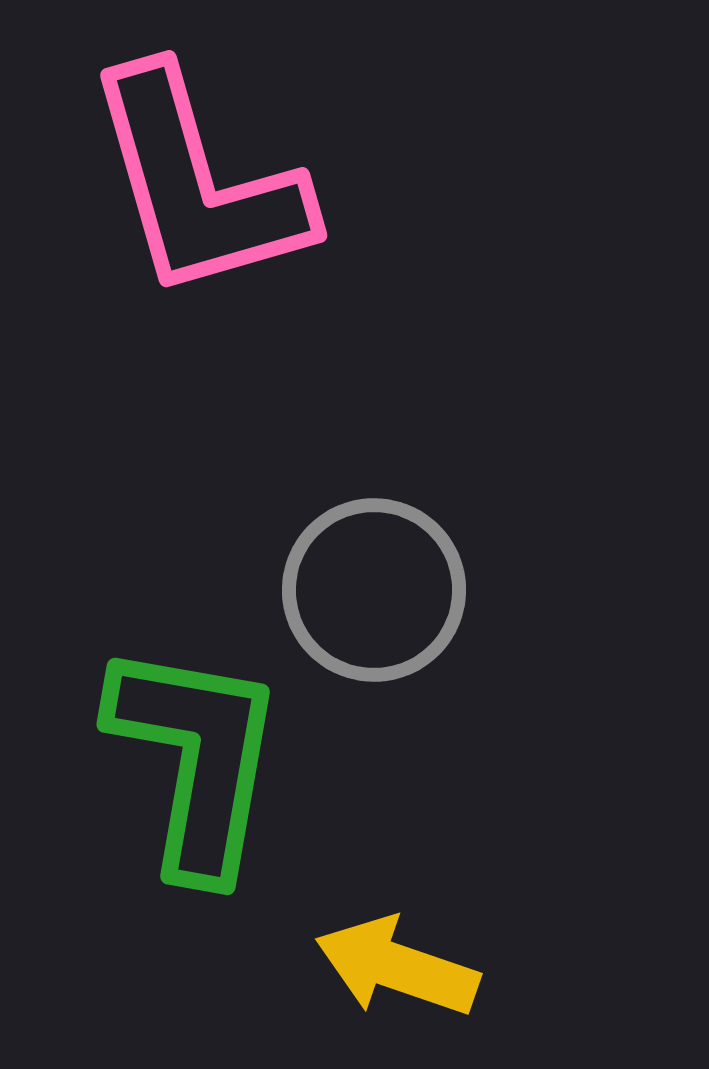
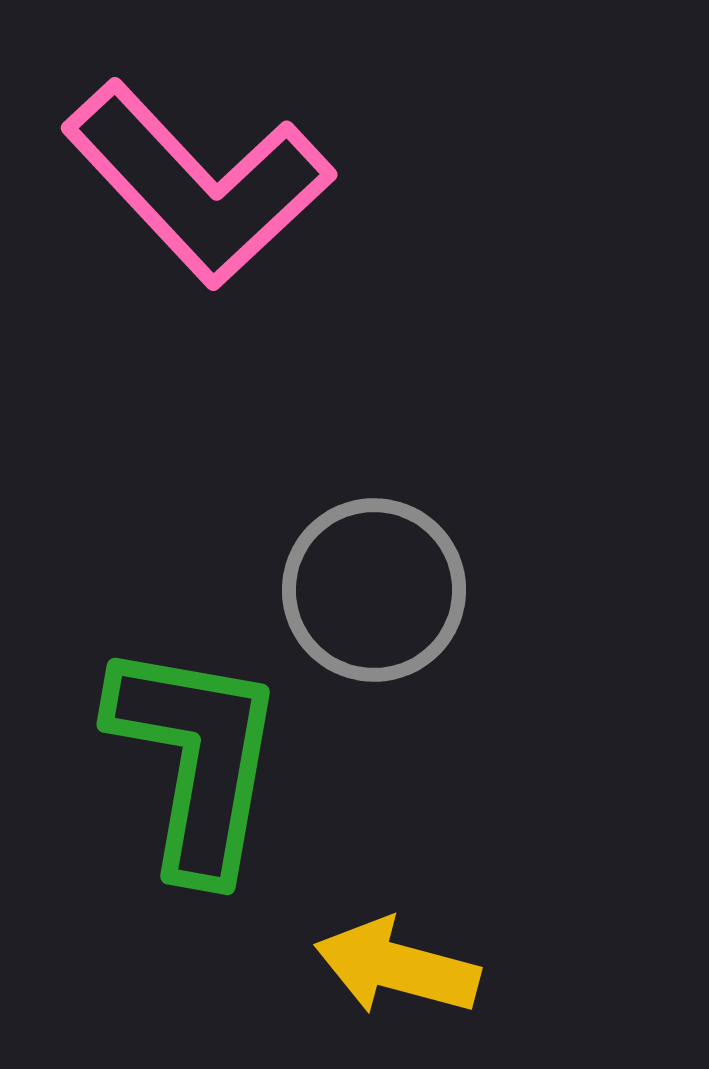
pink L-shape: rotated 27 degrees counterclockwise
yellow arrow: rotated 4 degrees counterclockwise
